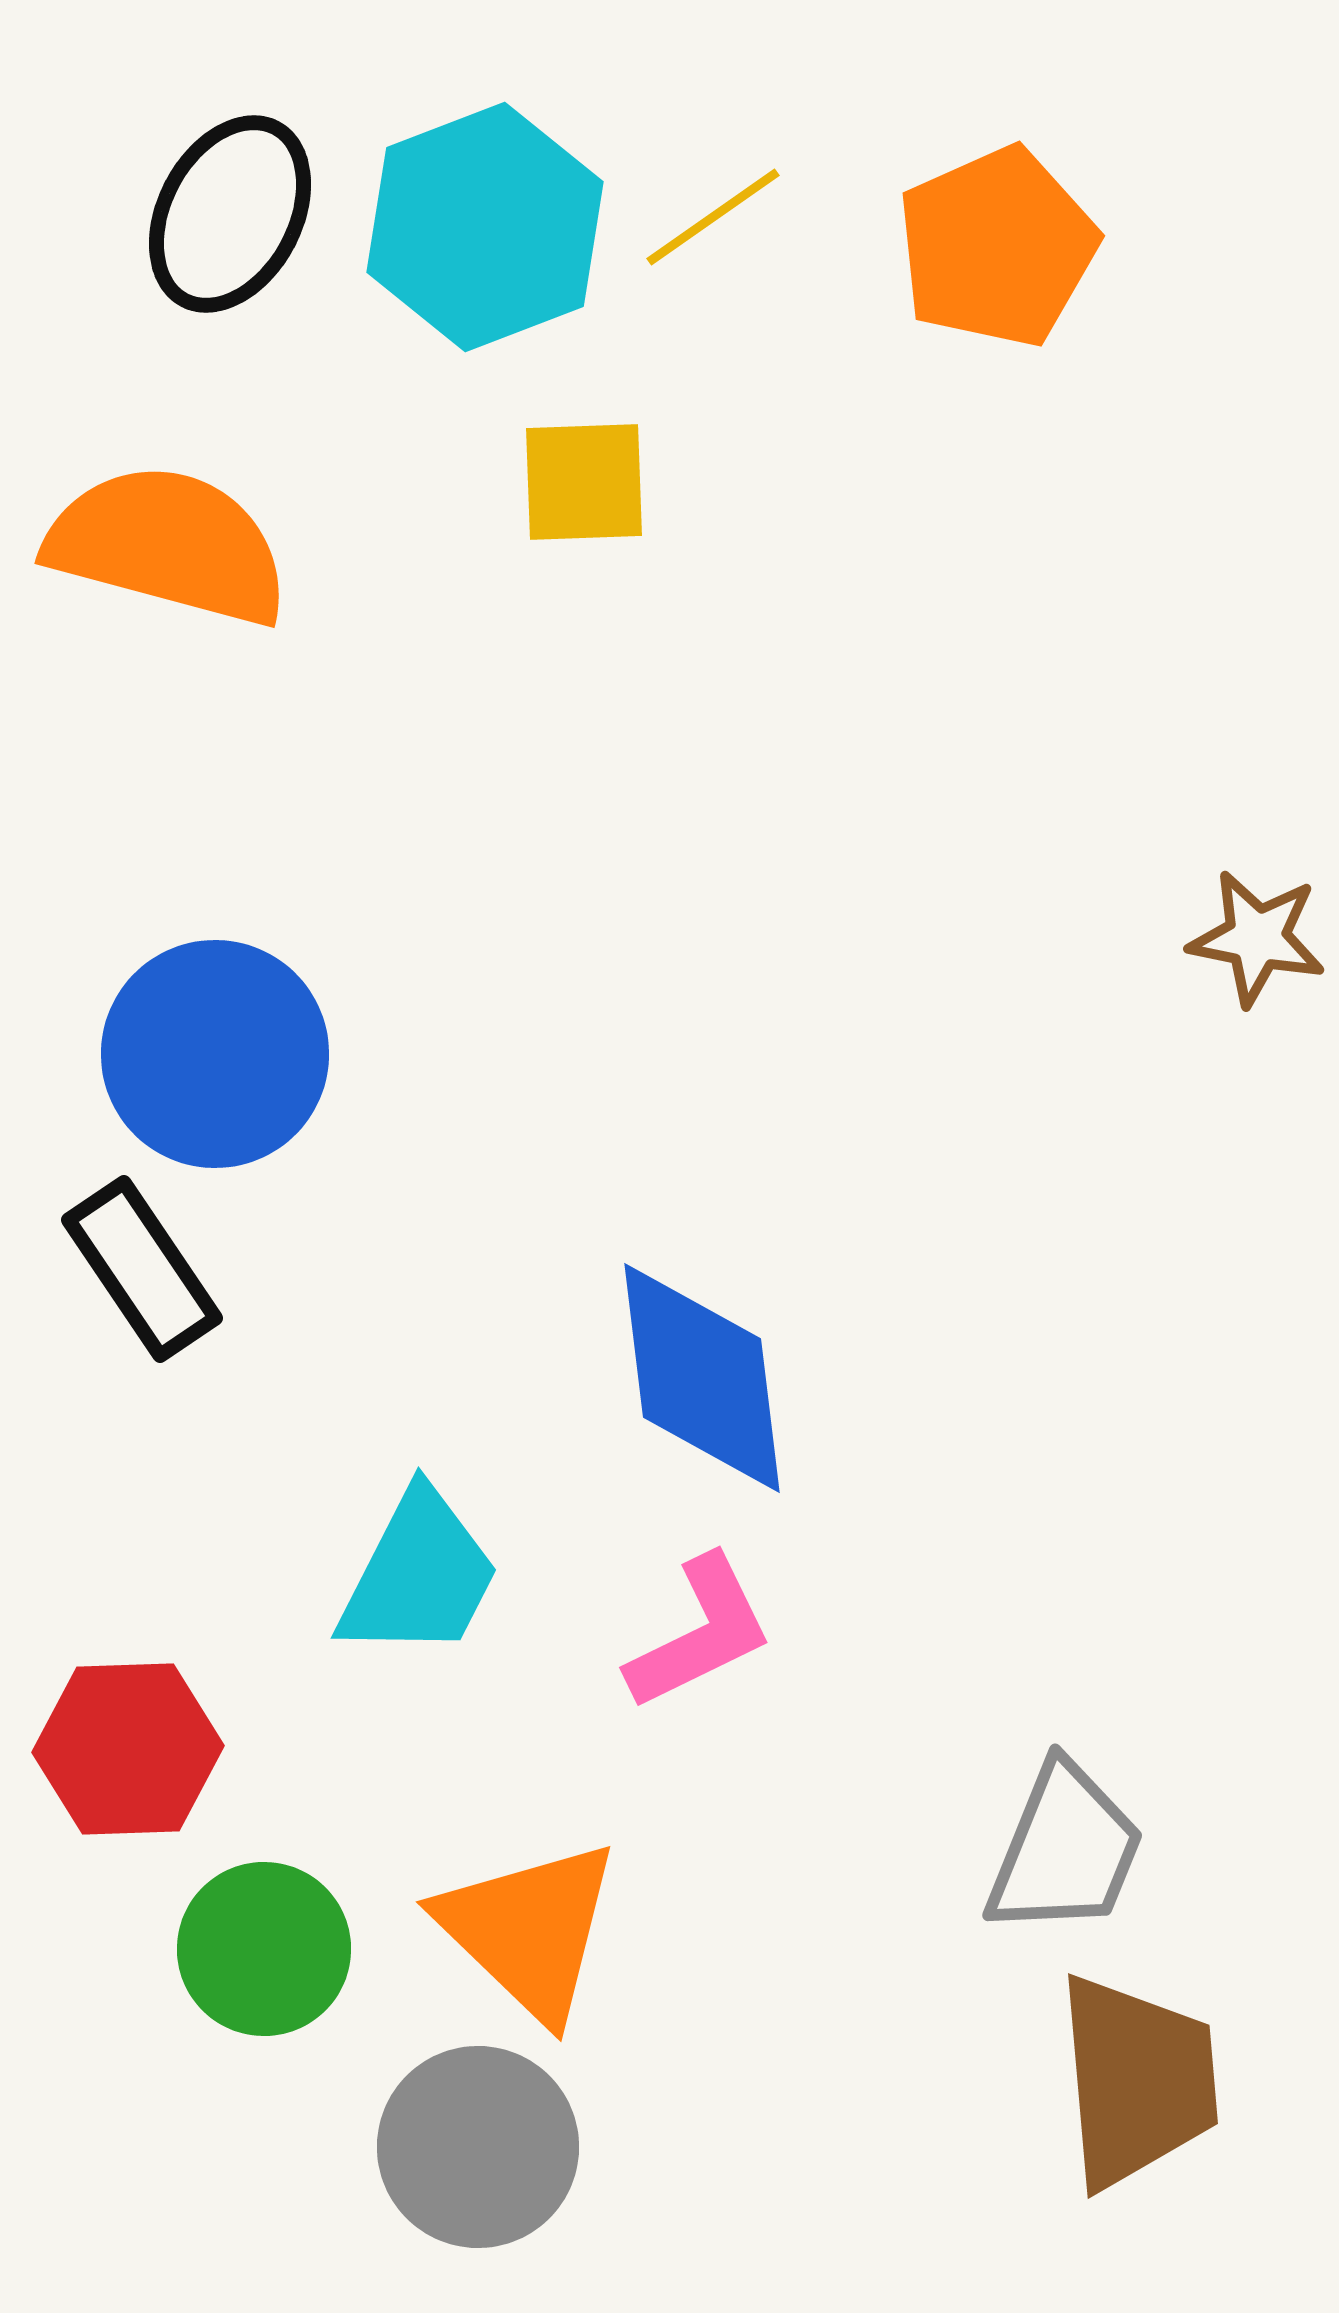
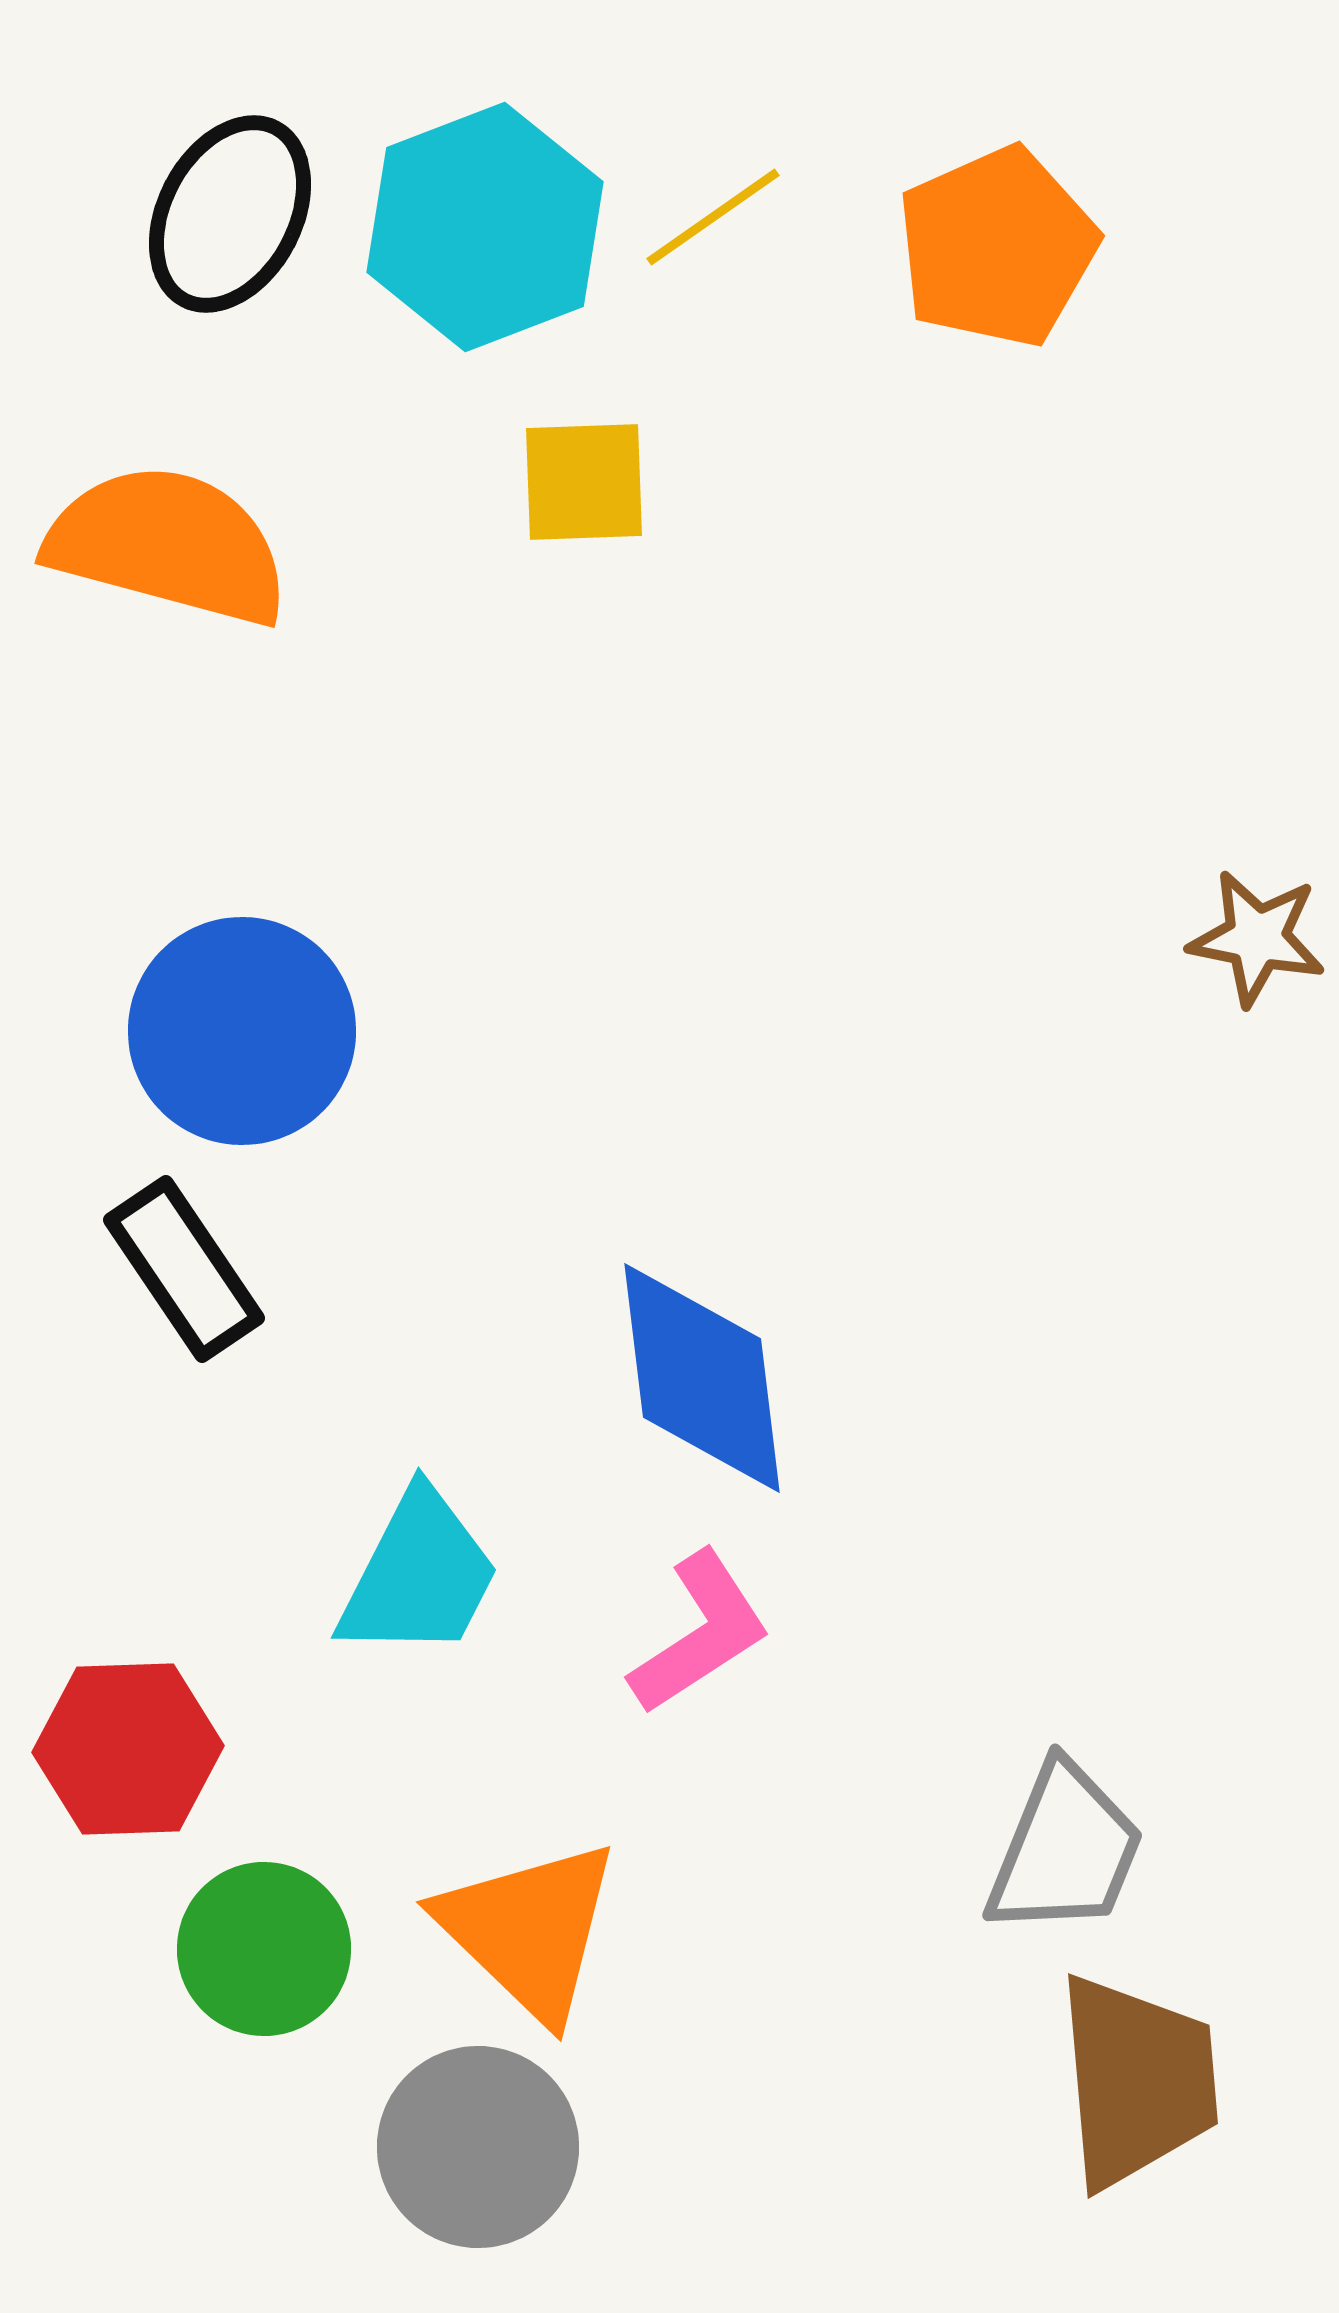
blue circle: moved 27 px right, 23 px up
black rectangle: moved 42 px right
pink L-shape: rotated 7 degrees counterclockwise
